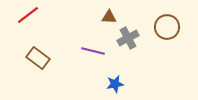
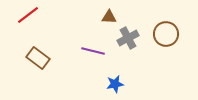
brown circle: moved 1 px left, 7 px down
